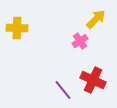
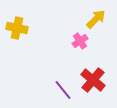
yellow cross: rotated 10 degrees clockwise
red cross: rotated 15 degrees clockwise
